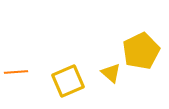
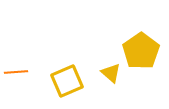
yellow pentagon: rotated 9 degrees counterclockwise
yellow square: moved 1 px left
